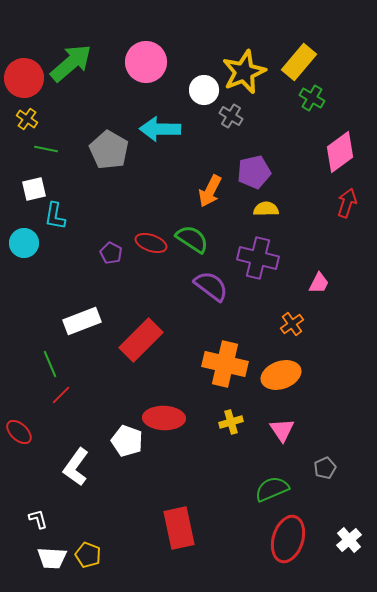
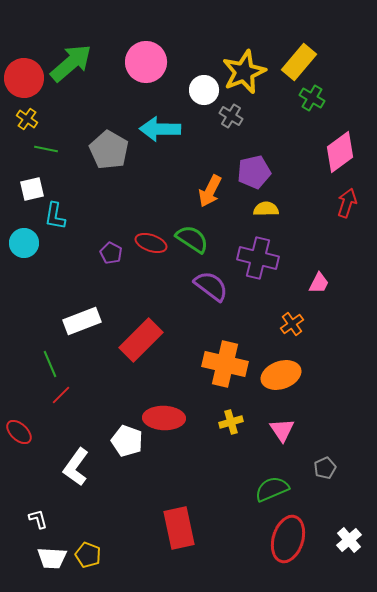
white square at (34, 189): moved 2 px left
